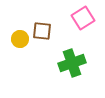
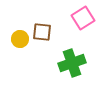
brown square: moved 1 px down
